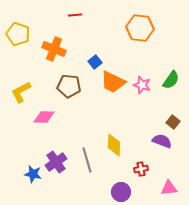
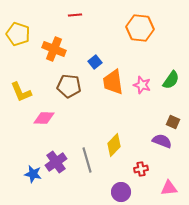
orange trapezoid: rotated 56 degrees clockwise
yellow L-shape: rotated 85 degrees counterclockwise
pink diamond: moved 1 px down
brown square: rotated 16 degrees counterclockwise
yellow diamond: rotated 40 degrees clockwise
